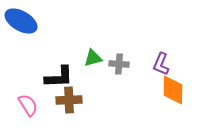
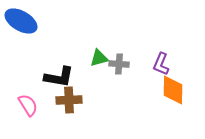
green triangle: moved 6 px right
black L-shape: rotated 12 degrees clockwise
